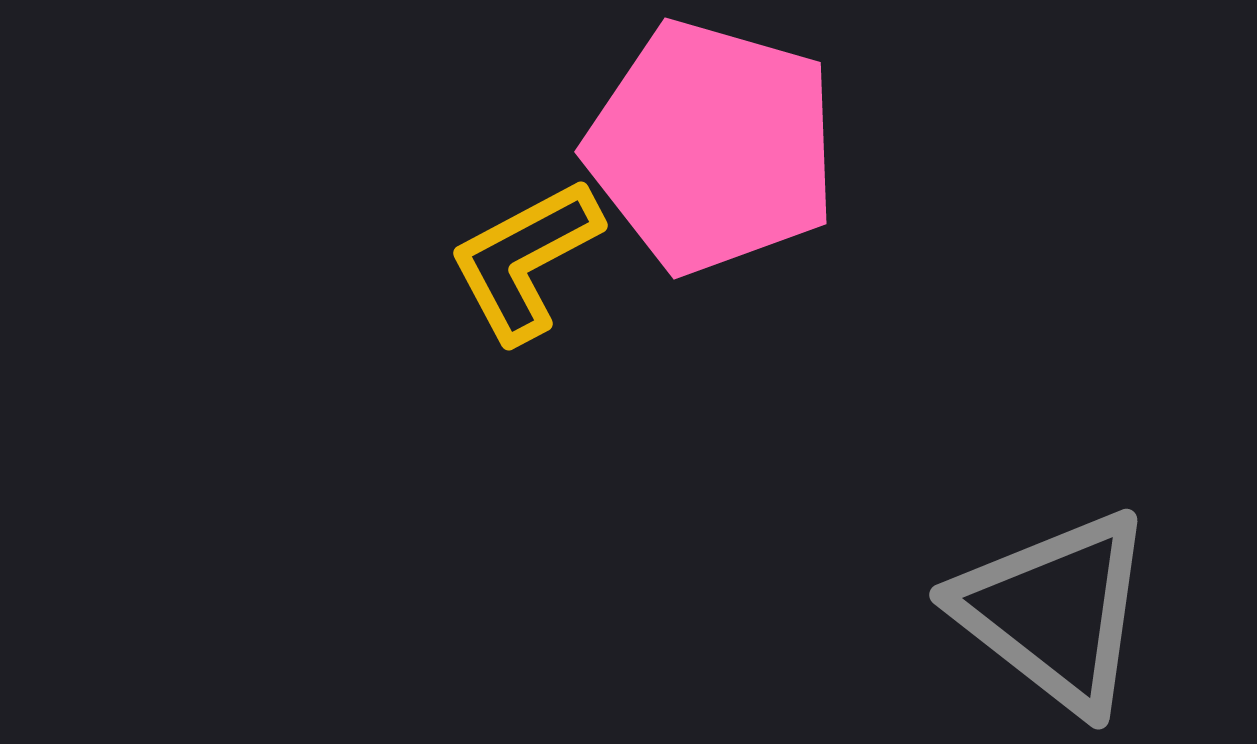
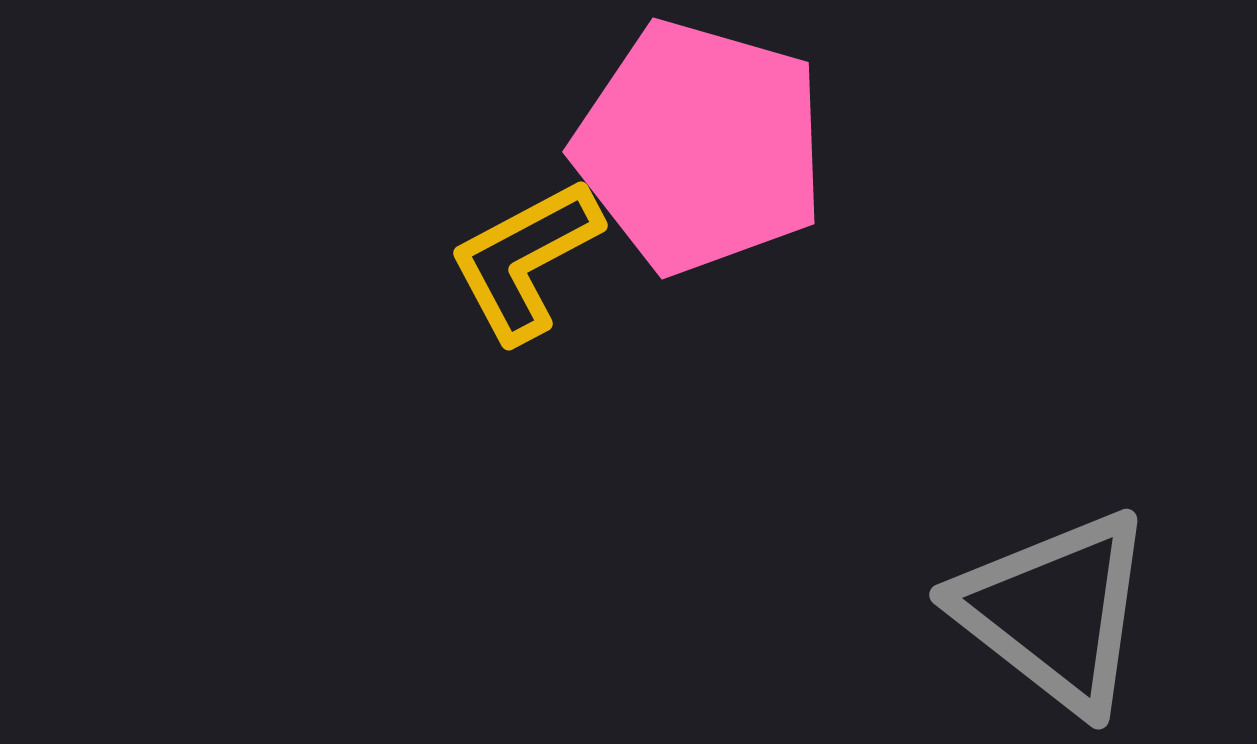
pink pentagon: moved 12 px left
